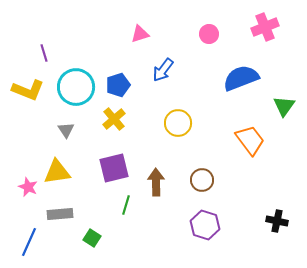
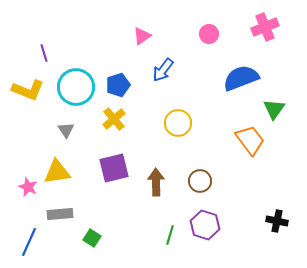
pink triangle: moved 2 px right, 2 px down; rotated 18 degrees counterclockwise
green triangle: moved 10 px left, 3 px down
brown circle: moved 2 px left, 1 px down
green line: moved 44 px right, 30 px down
